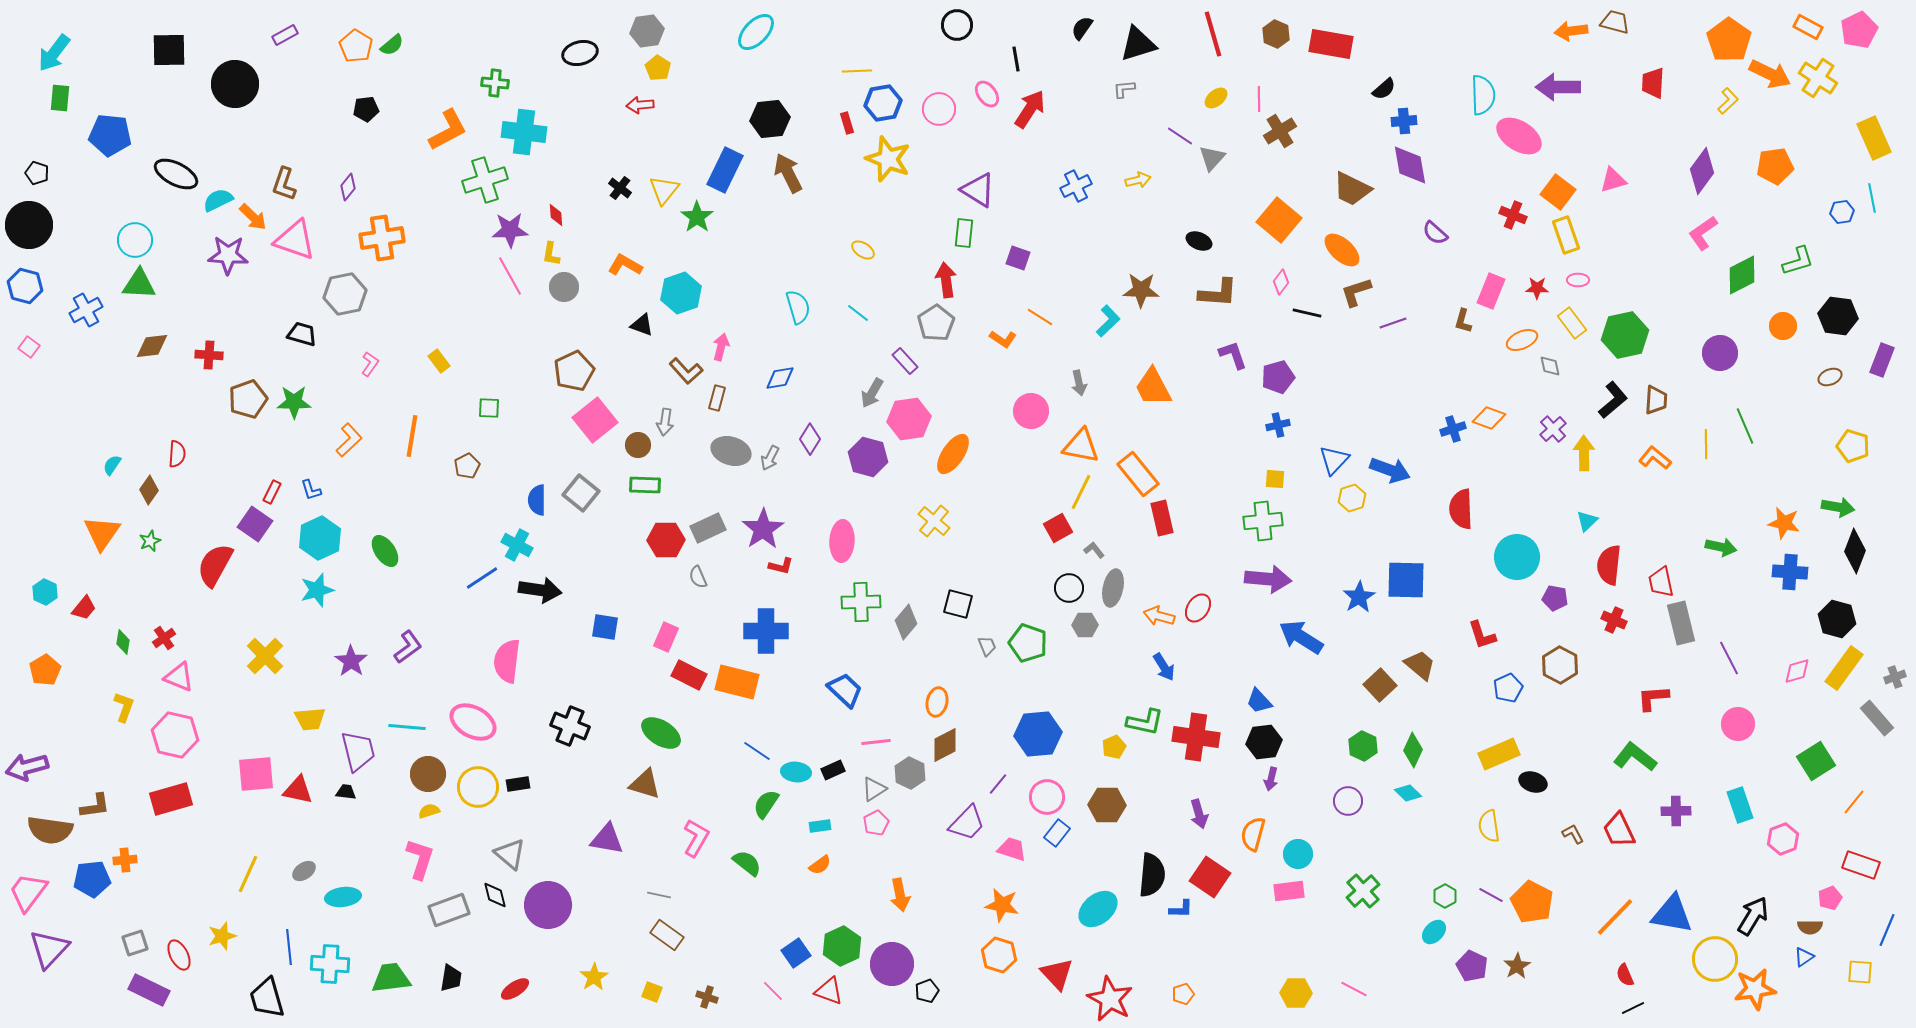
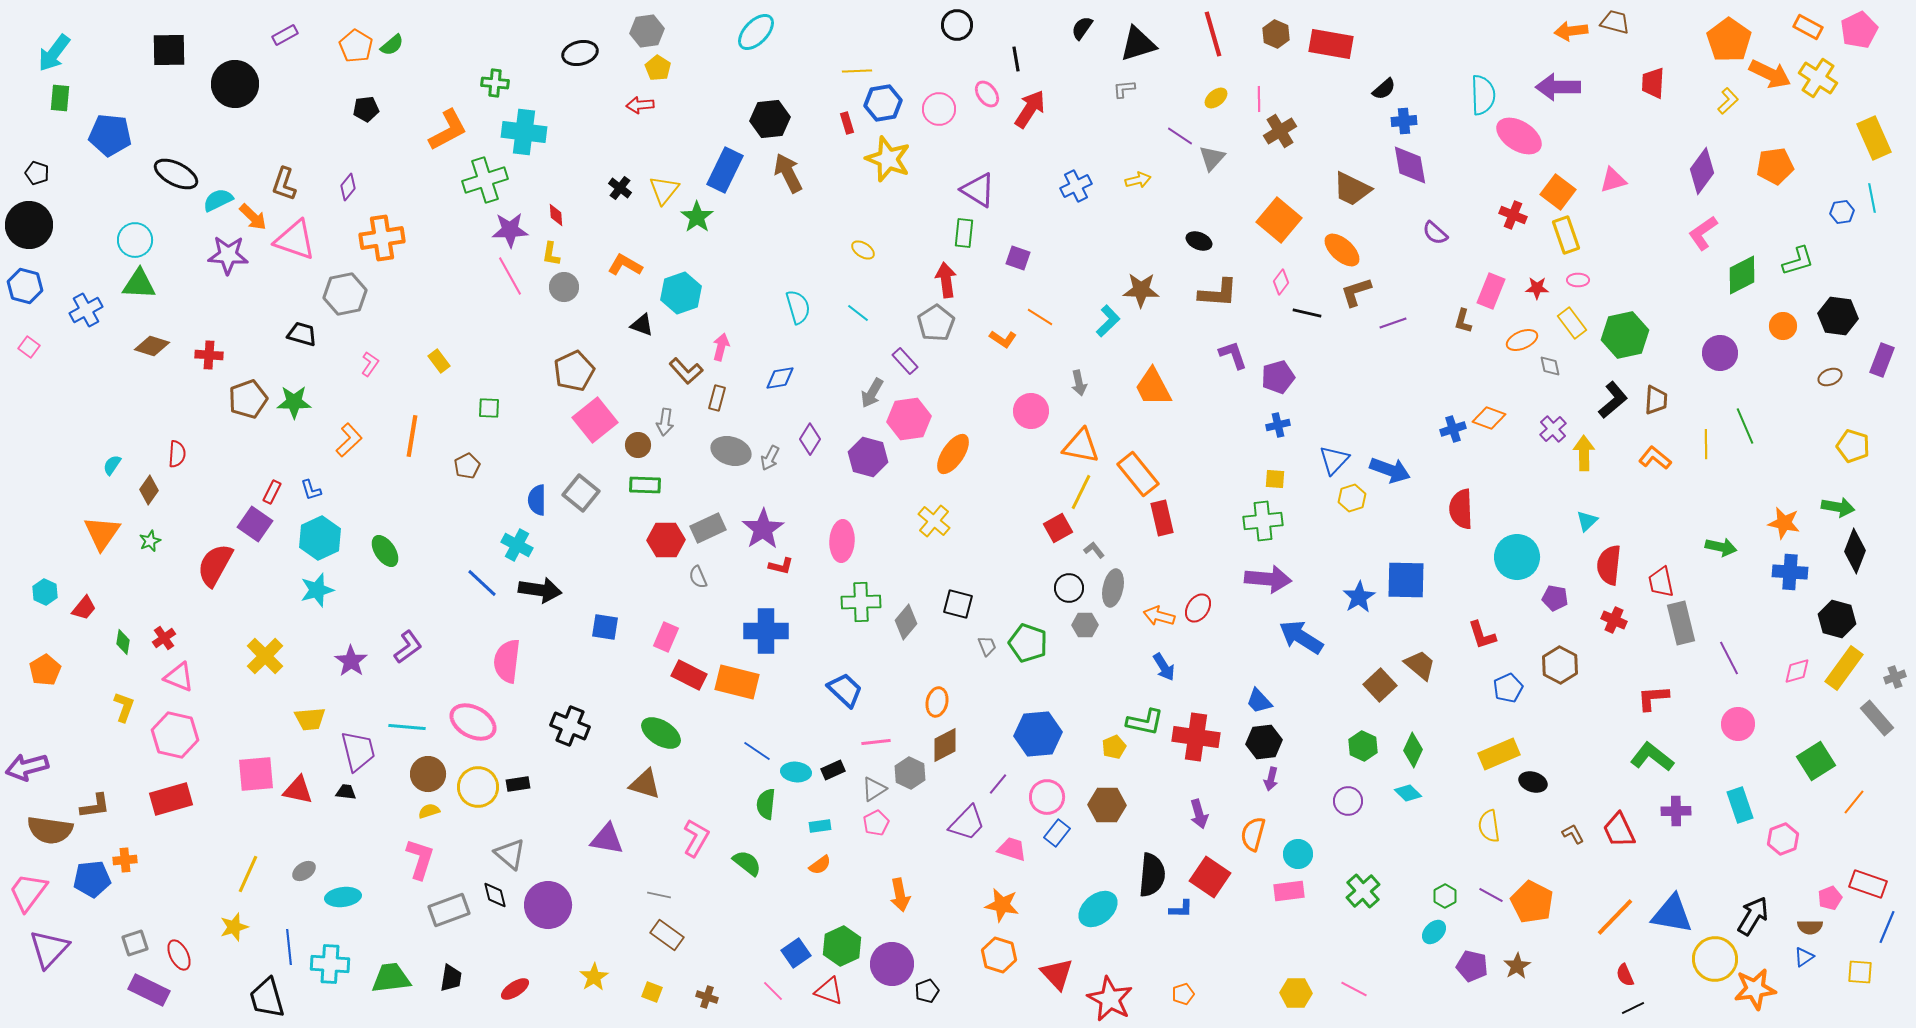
brown diamond at (152, 346): rotated 24 degrees clockwise
blue line at (482, 578): moved 5 px down; rotated 76 degrees clockwise
green L-shape at (1635, 757): moved 17 px right
green semicircle at (766, 804): rotated 28 degrees counterclockwise
red rectangle at (1861, 865): moved 7 px right, 19 px down
blue line at (1887, 930): moved 3 px up
yellow star at (222, 936): moved 12 px right, 9 px up
purple pentagon at (1472, 966): rotated 12 degrees counterclockwise
